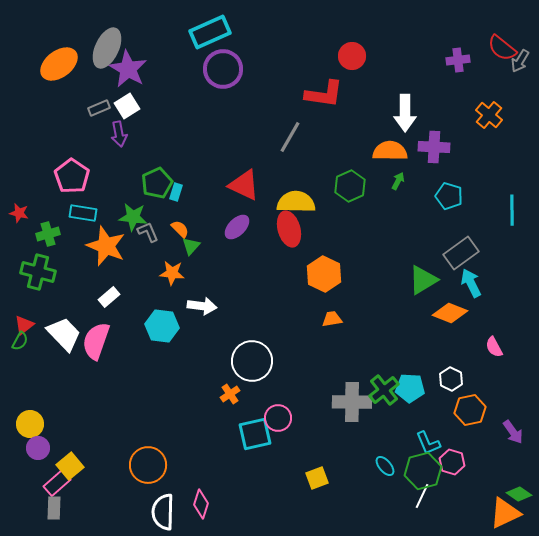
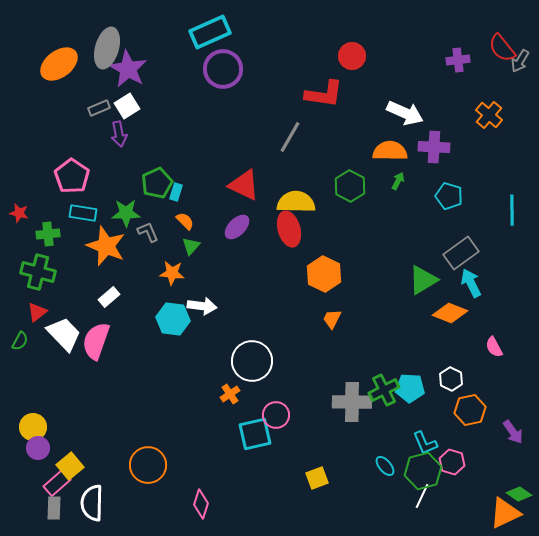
gray ellipse at (107, 48): rotated 9 degrees counterclockwise
red semicircle at (502, 48): rotated 12 degrees clockwise
white arrow at (405, 113): rotated 66 degrees counterclockwise
green hexagon at (350, 186): rotated 8 degrees counterclockwise
green star at (133, 217): moved 7 px left, 4 px up; rotated 8 degrees counterclockwise
orange semicircle at (180, 229): moved 5 px right, 8 px up
green cross at (48, 234): rotated 10 degrees clockwise
orange trapezoid at (332, 319): rotated 55 degrees counterclockwise
red triangle at (24, 325): moved 13 px right, 13 px up
cyan hexagon at (162, 326): moved 11 px right, 7 px up
green cross at (384, 390): rotated 12 degrees clockwise
pink circle at (278, 418): moved 2 px left, 3 px up
yellow circle at (30, 424): moved 3 px right, 3 px down
cyan L-shape at (428, 443): moved 3 px left
white semicircle at (163, 512): moved 71 px left, 9 px up
